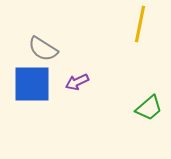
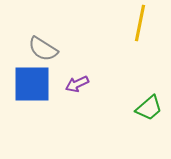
yellow line: moved 1 px up
purple arrow: moved 2 px down
